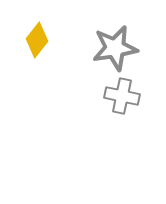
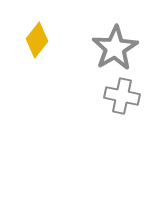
gray star: rotated 21 degrees counterclockwise
